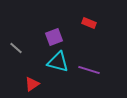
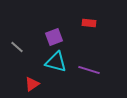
red rectangle: rotated 16 degrees counterclockwise
gray line: moved 1 px right, 1 px up
cyan triangle: moved 2 px left
